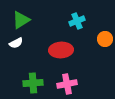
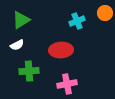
orange circle: moved 26 px up
white semicircle: moved 1 px right, 2 px down
green cross: moved 4 px left, 12 px up
